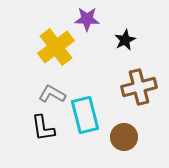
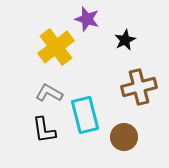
purple star: rotated 15 degrees clockwise
gray L-shape: moved 3 px left, 1 px up
black L-shape: moved 1 px right, 2 px down
